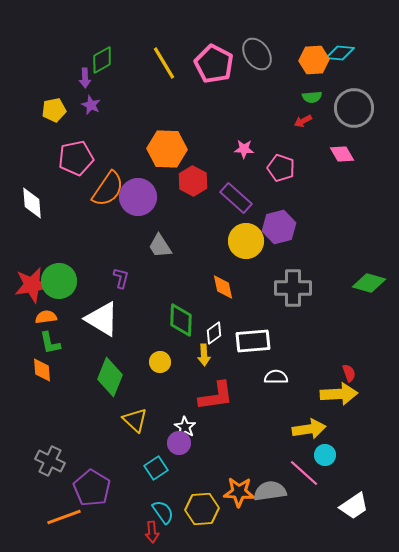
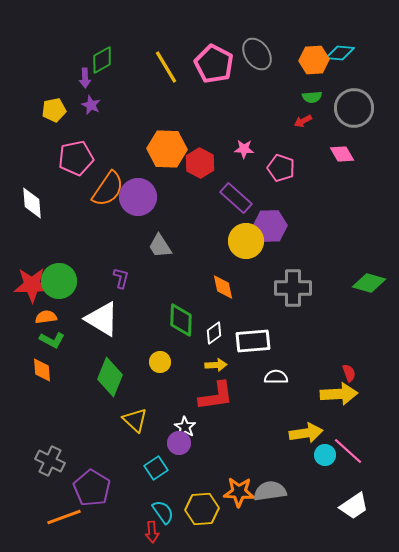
yellow line at (164, 63): moved 2 px right, 4 px down
red hexagon at (193, 181): moved 7 px right, 18 px up
purple hexagon at (279, 227): moved 9 px left, 1 px up; rotated 12 degrees clockwise
red star at (32, 285): rotated 9 degrees clockwise
green L-shape at (50, 343): moved 2 px right, 3 px up; rotated 50 degrees counterclockwise
yellow arrow at (204, 355): moved 12 px right, 10 px down; rotated 90 degrees counterclockwise
yellow arrow at (309, 429): moved 3 px left, 4 px down
pink line at (304, 473): moved 44 px right, 22 px up
